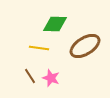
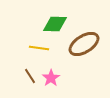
brown ellipse: moved 1 px left, 2 px up
pink star: rotated 18 degrees clockwise
